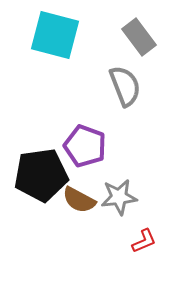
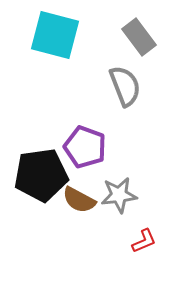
purple pentagon: moved 1 px down
gray star: moved 2 px up
